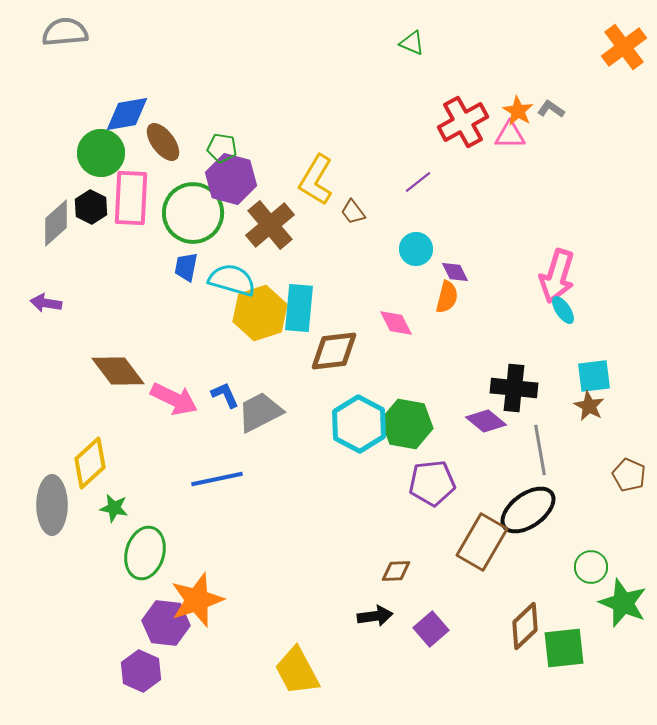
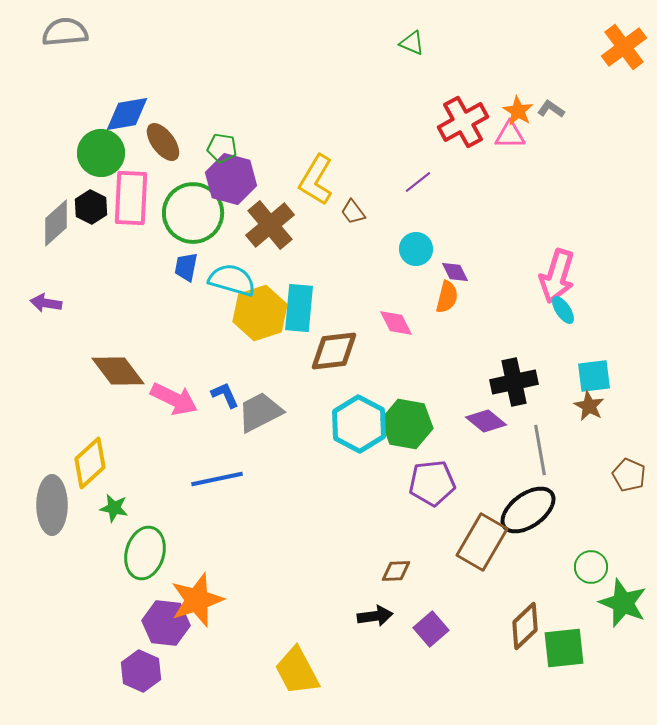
black cross at (514, 388): moved 6 px up; rotated 18 degrees counterclockwise
